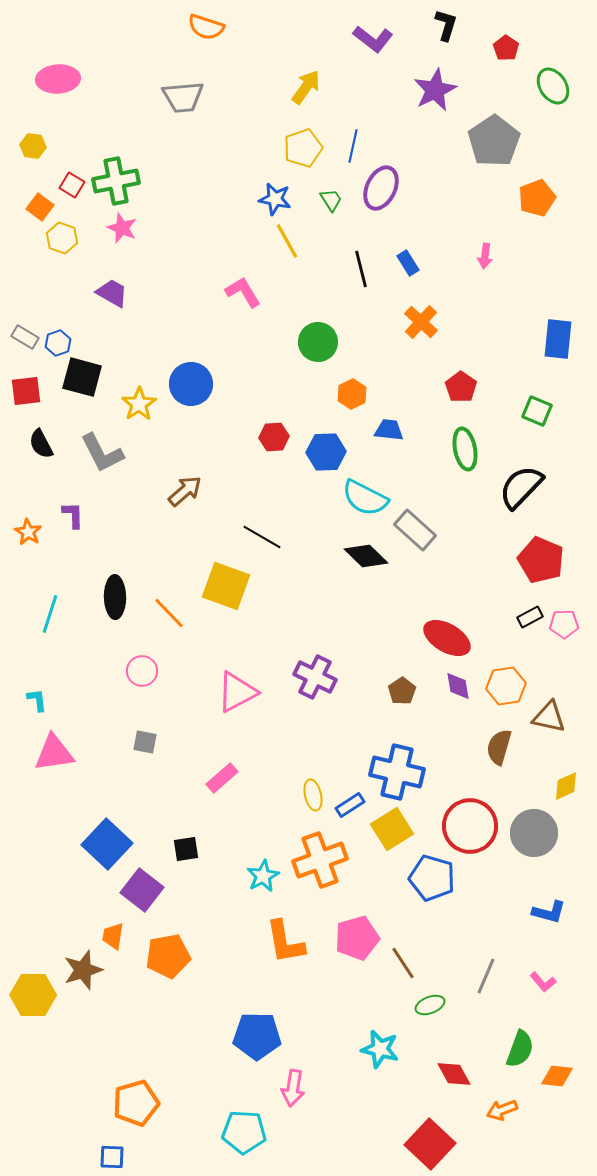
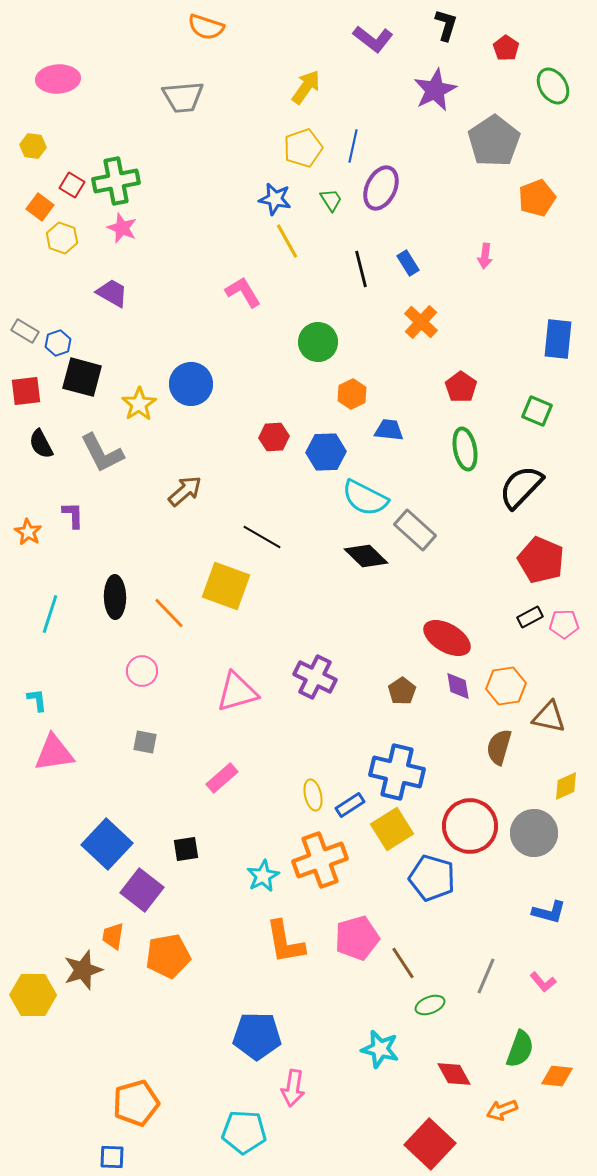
gray rectangle at (25, 337): moved 6 px up
pink triangle at (237, 692): rotated 12 degrees clockwise
